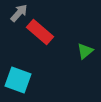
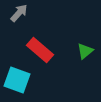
red rectangle: moved 18 px down
cyan square: moved 1 px left
